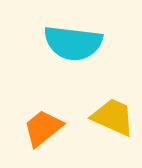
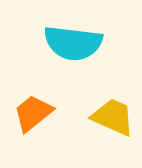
orange trapezoid: moved 10 px left, 15 px up
